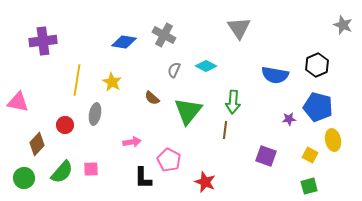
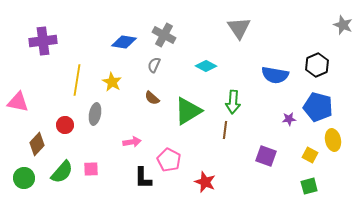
gray semicircle: moved 20 px left, 5 px up
green triangle: rotated 20 degrees clockwise
